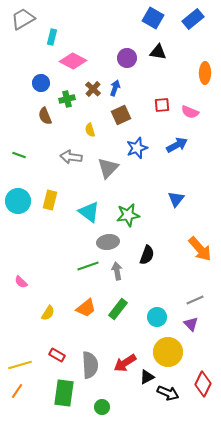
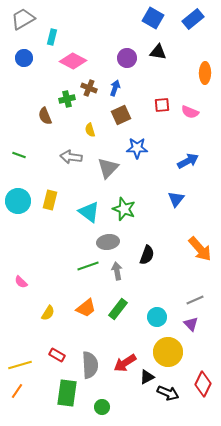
blue circle at (41, 83): moved 17 px left, 25 px up
brown cross at (93, 89): moved 4 px left, 1 px up; rotated 21 degrees counterclockwise
blue arrow at (177, 145): moved 11 px right, 16 px down
blue star at (137, 148): rotated 20 degrees clockwise
green star at (128, 215): moved 4 px left, 6 px up; rotated 30 degrees clockwise
green rectangle at (64, 393): moved 3 px right
